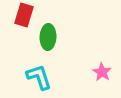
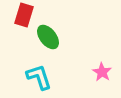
green ellipse: rotated 40 degrees counterclockwise
